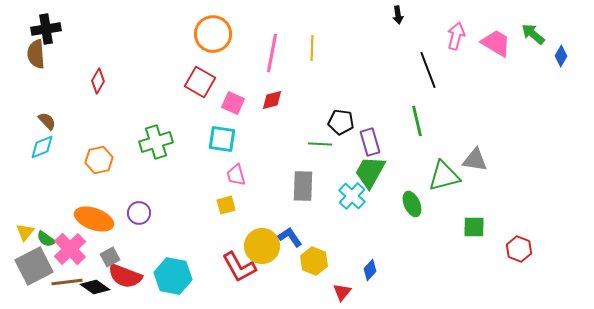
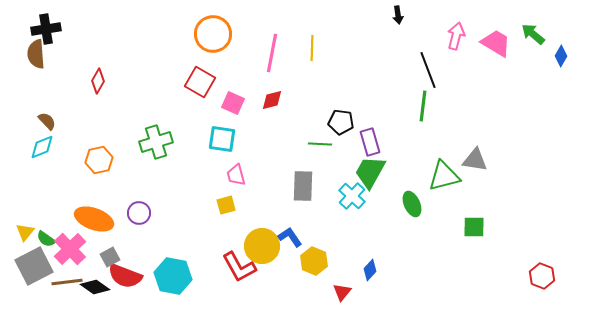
green line at (417, 121): moved 6 px right, 15 px up; rotated 20 degrees clockwise
red hexagon at (519, 249): moved 23 px right, 27 px down
